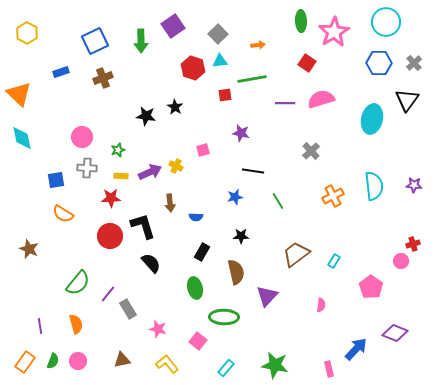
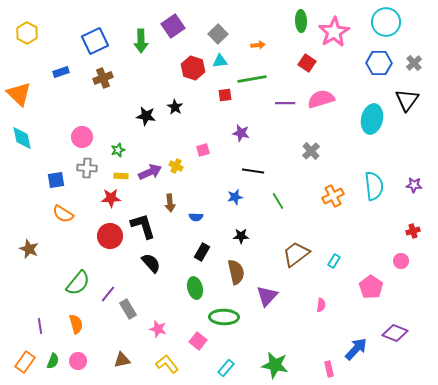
red cross at (413, 244): moved 13 px up
